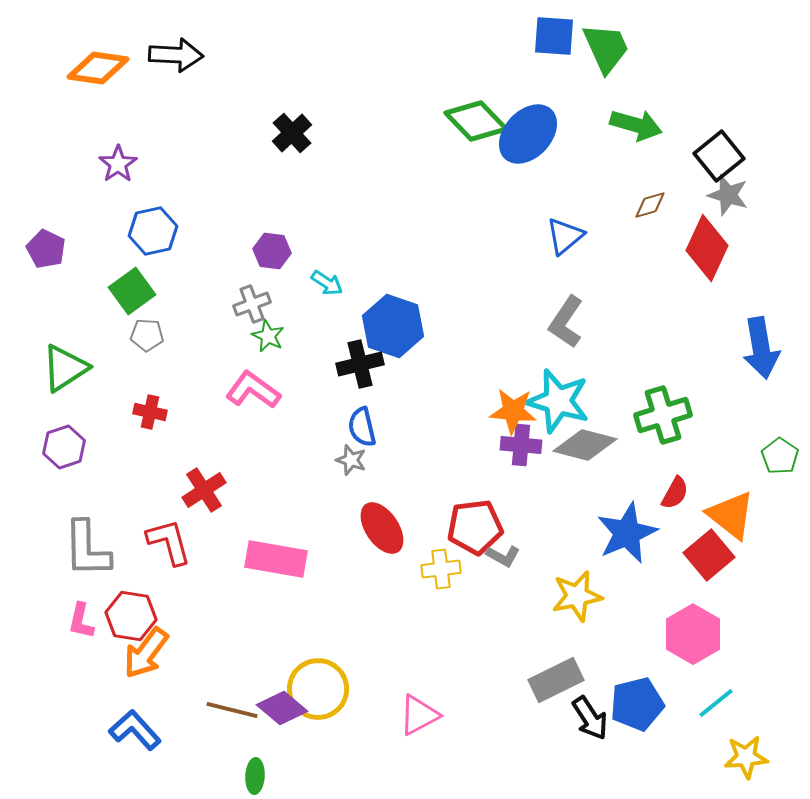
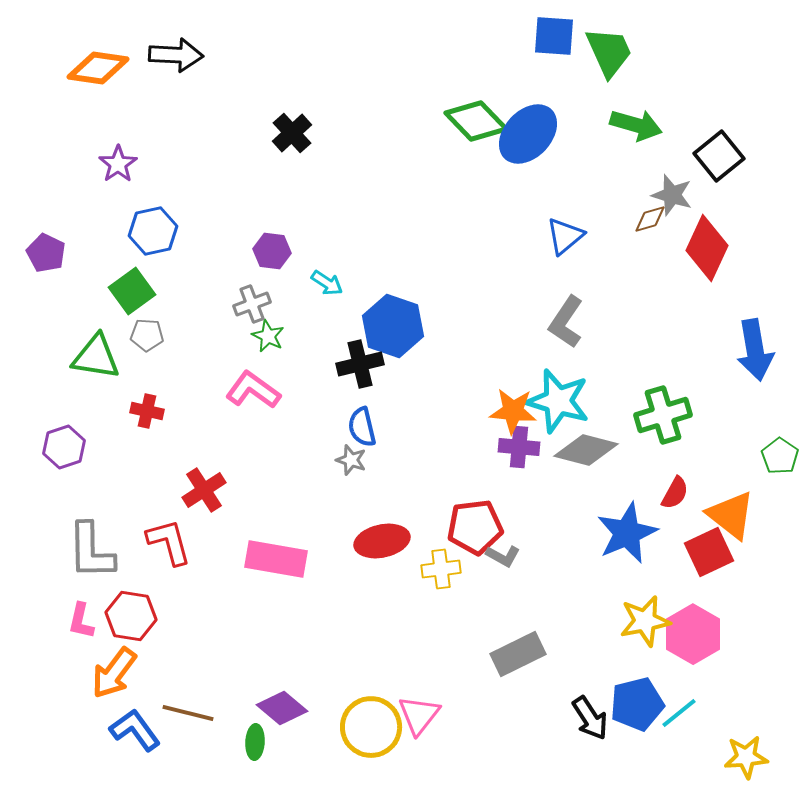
green trapezoid at (606, 48): moved 3 px right, 4 px down
gray star at (728, 195): moved 56 px left
brown diamond at (650, 205): moved 14 px down
purple pentagon at (46, 249): moved 4 px down
blue arrow at (761, 348): moved 6 px left, 2 px down
green triangle at (65, 368): moved 31 px right, 11 px up; rotated 42 degrees clockwise
red cross at (150, 412): moved 3 px left, 1 px up
purple cross at (521, 445): moved 2 px left, 2 px down
gray diamond at (585, 445): moved 1 px right, 5 px down
red ellipse at (382, 528): moved 13 px down; rotated 68 degrees counterclockwise
gray L-shape at (87, 549): moved 4 px right, 2 px down
red square at (709, 555): moved 3 px up; rotated 15 degrees clockwise
yellow star at (577, 596): moved 68 px right, 25 px down
orange arrow at (146, 653): moved 32 px left, 20 px down
gray rectangle at (556, 680): moved 38 px left, 26 px up
yellow circle at (318, 689): moved 53 px right, 38 px down
cyan line at (716, 703): moved 37 px left, 10 px down
brown line at (232, 710): moved 44 px left, 3 px down
pink triangle at (419, 715): rotated 24 degrees counterclockwise
blue L-shape at (135, 730): rotated 6 degrees clockwise
green ellipse at (255, 776): moved 34 px up
